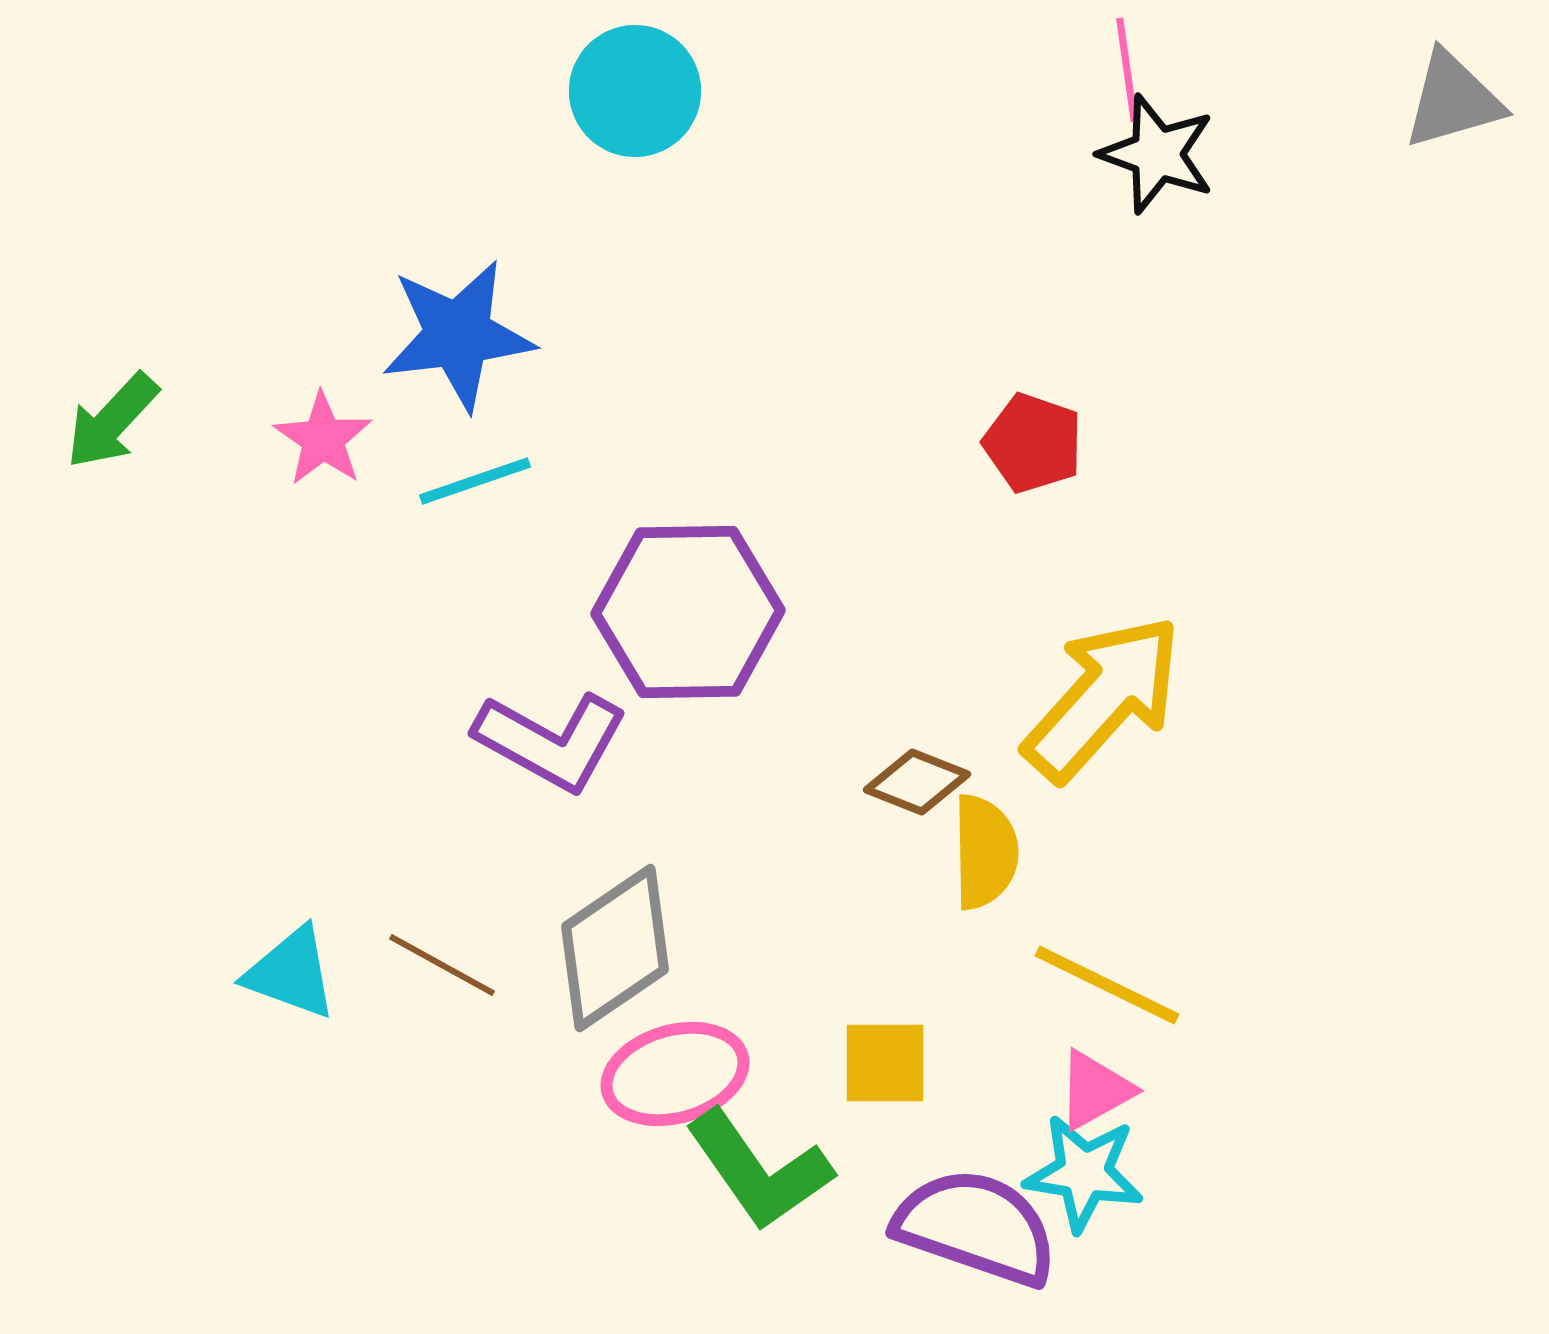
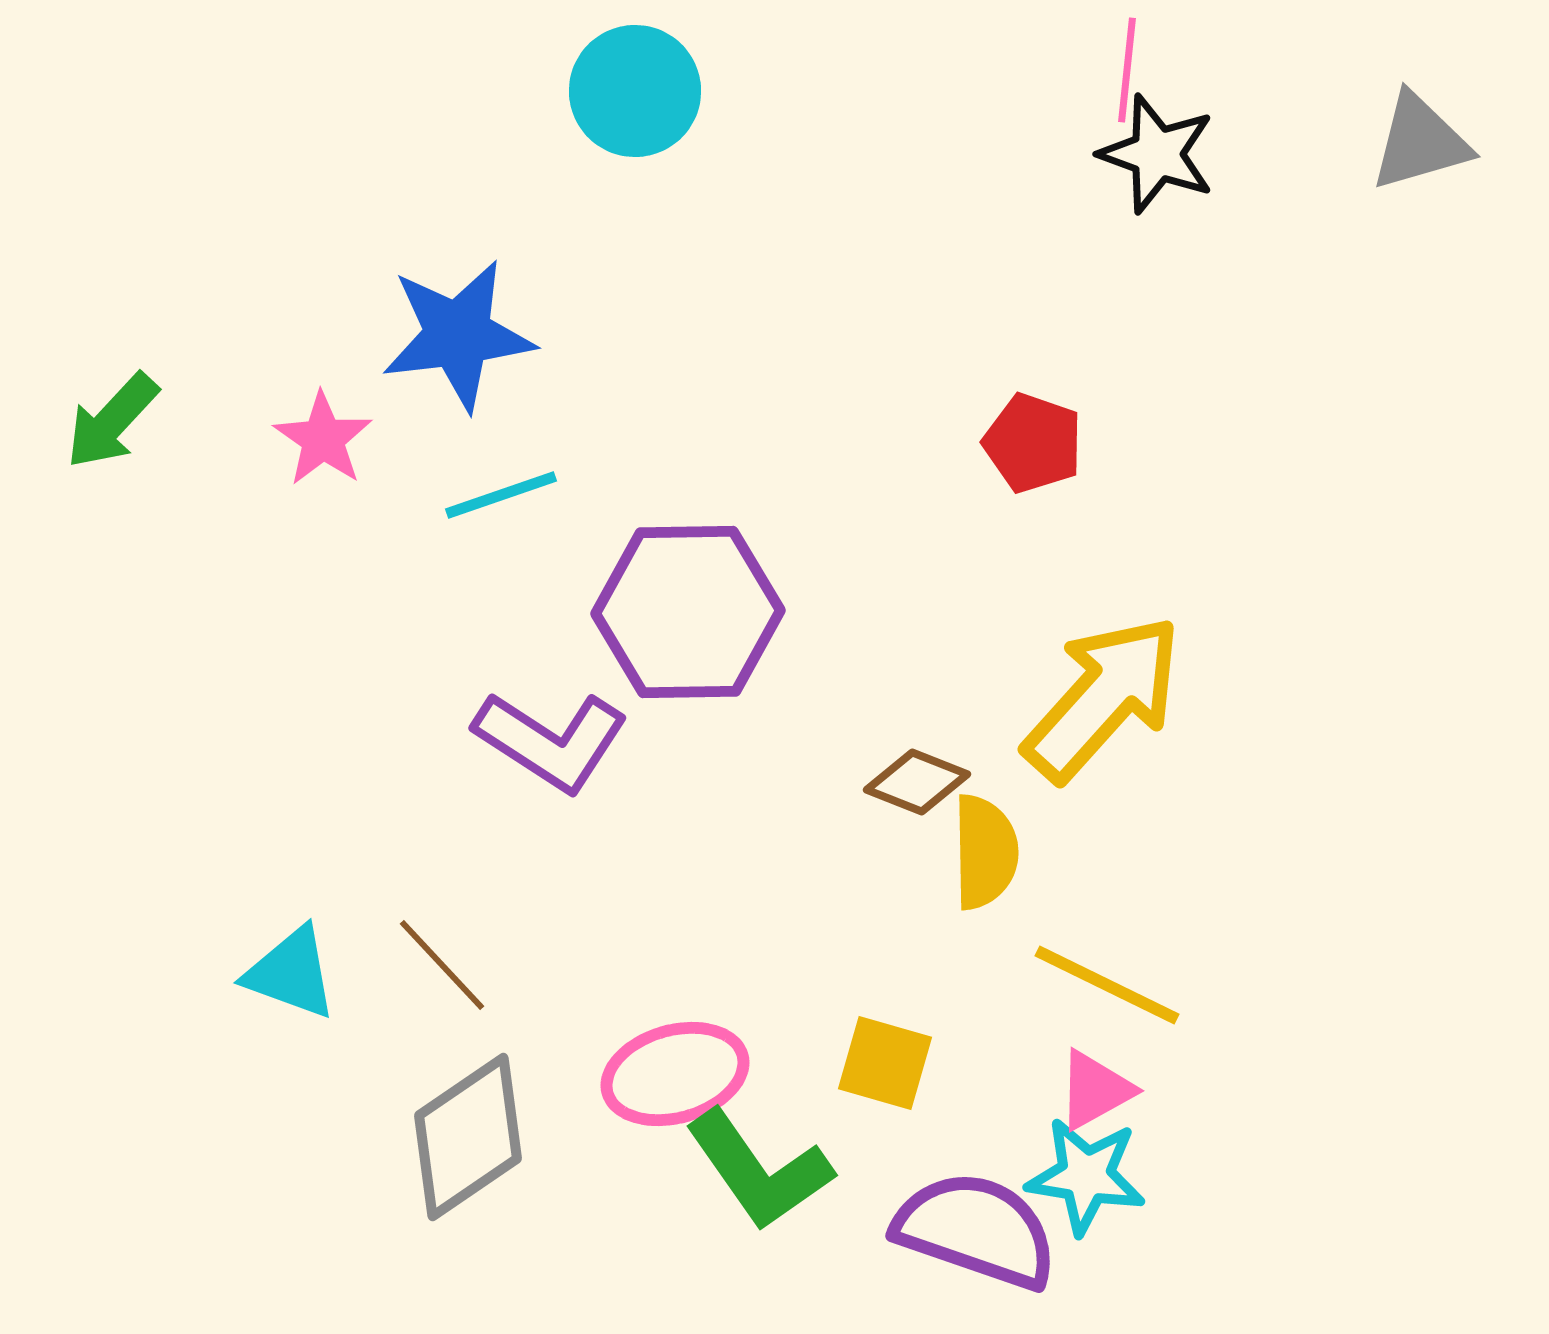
pink line: rotated 14 degrees clockwise
gray triangle: moved 33 px left, 42 px down
cyan line: moved 26 px right, 14 px down
purple L-shape: rotated 4 degrees clockwise
gray diamond: moved 147 px left, 189 px down
brown line: rotated 18 degrees clockwise
yellow square: rotated 16 degrees clockwise
cyan star: moved 2 px right, 3 px down
purple semicircle: moved 3 px down
